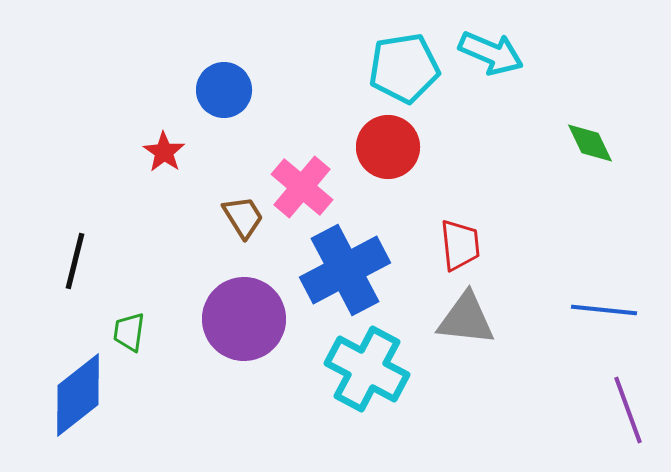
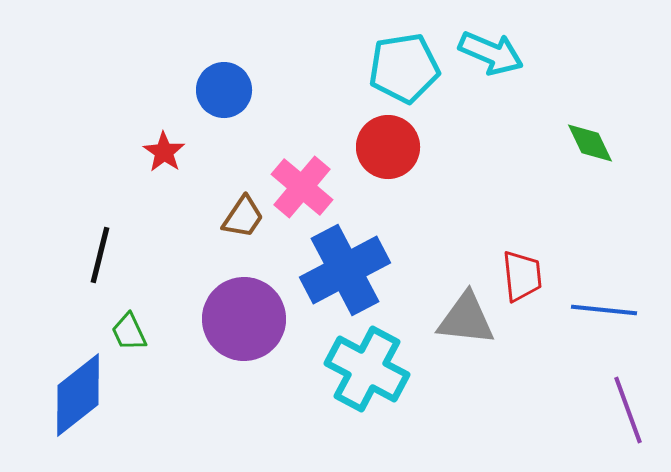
brown trapezoid: rotated 66 degrees clockwise
red trapezoid: moved 62 px right, 31 px down
black line: moved 25 px right, 6 px up
green trapezoid: rotated 33 degrees counterclockwise
